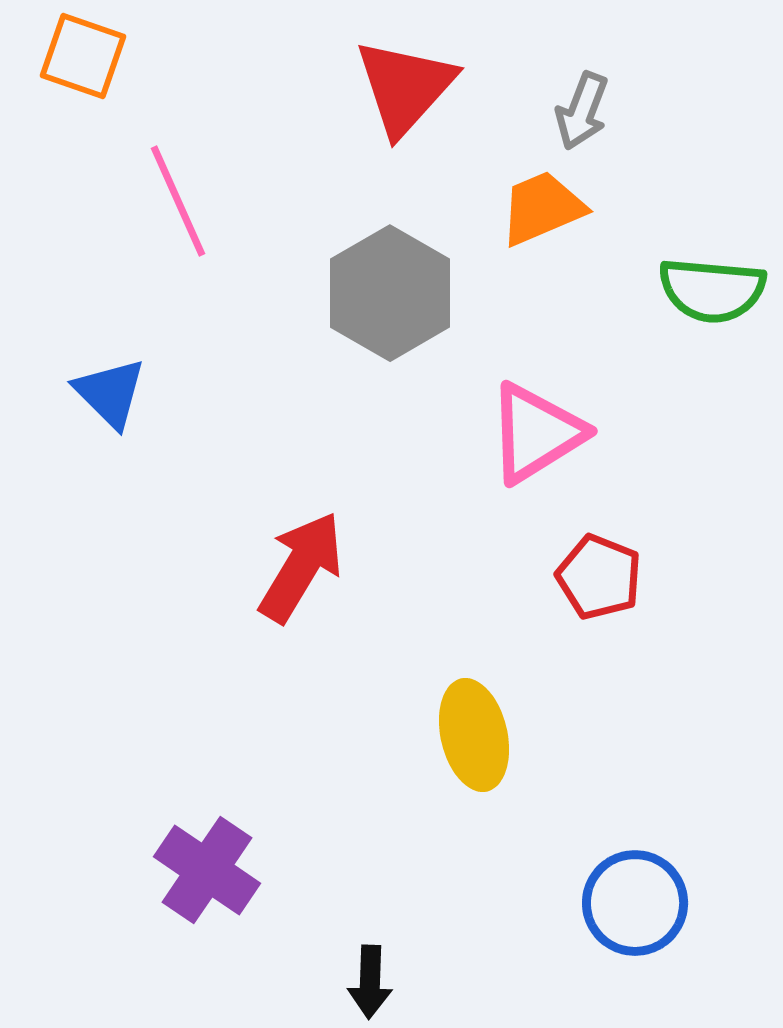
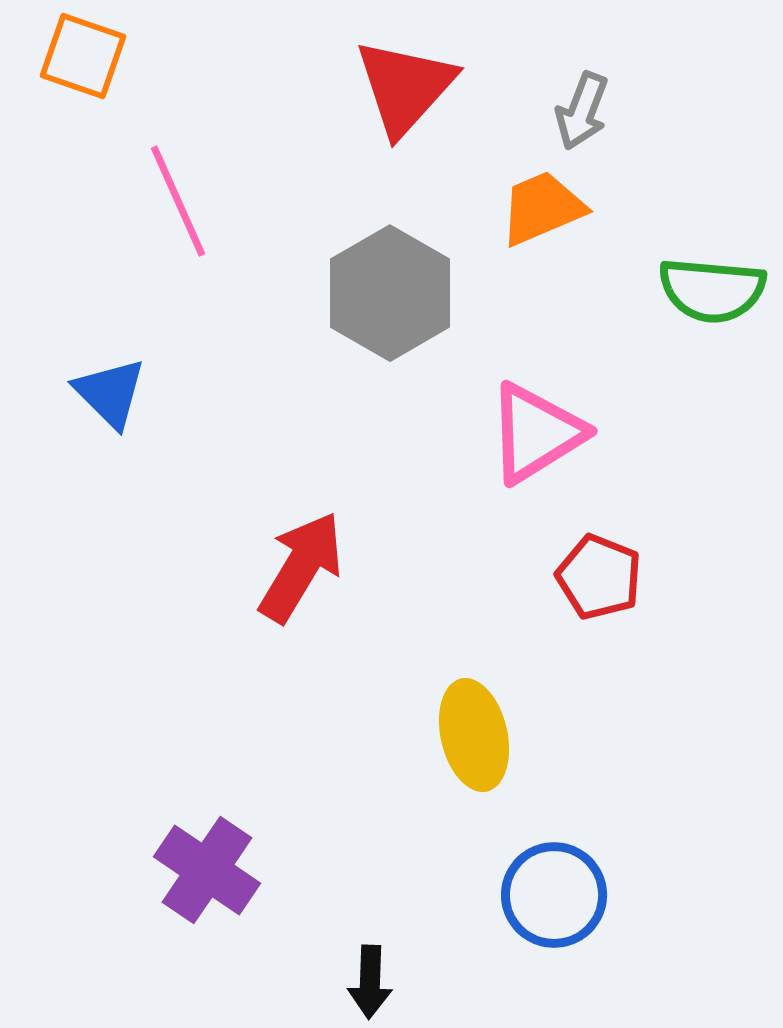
blue circle: moved 81 px left, 8 px up
